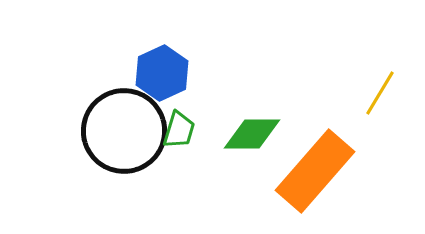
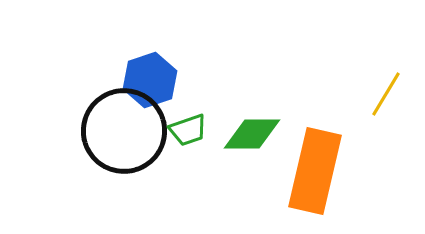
blue hexagon: moved 12 px left, 7 px down; rotated 6 degrees clockwise
yellow line: moved 6 px right, 1 px down
green trapezoid: moved 9 px right; rotated 54 degrees clockwise
orange rectangle: rotated 28 degrees counterclockwise
